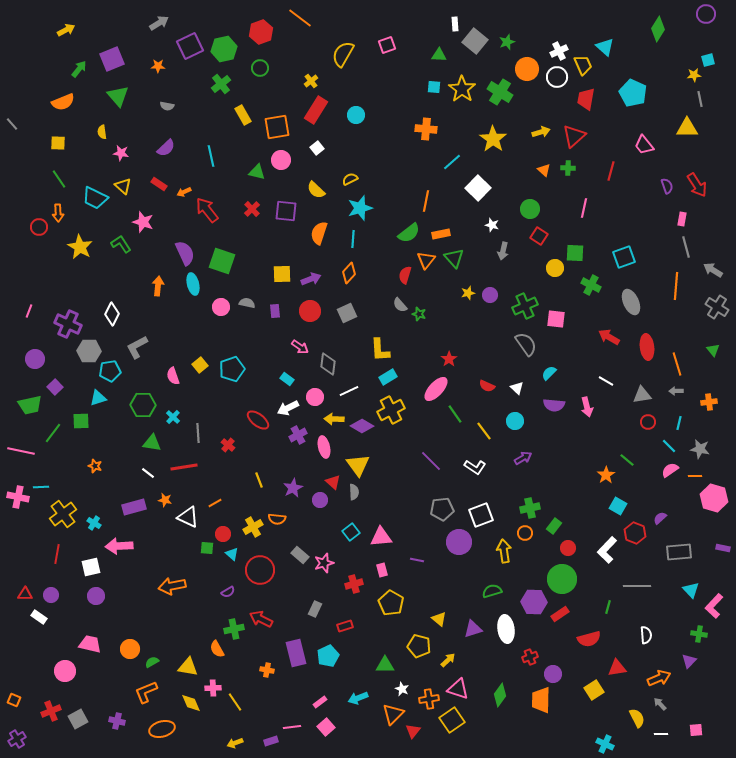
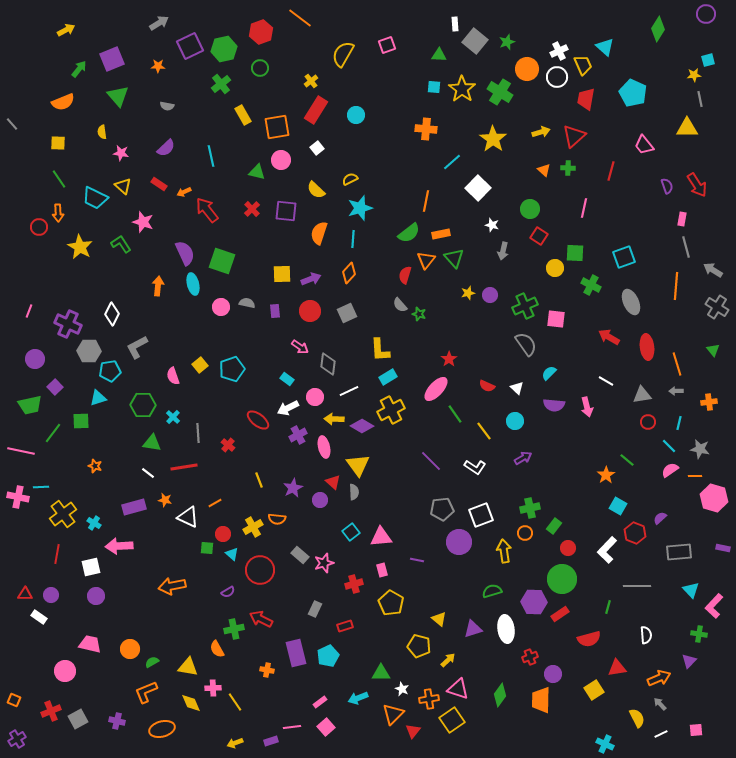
green triangle at (385, 665): moved 4 px left, 8 px down
white line at (661, 734): rotated 24 degrees counterclockwise
